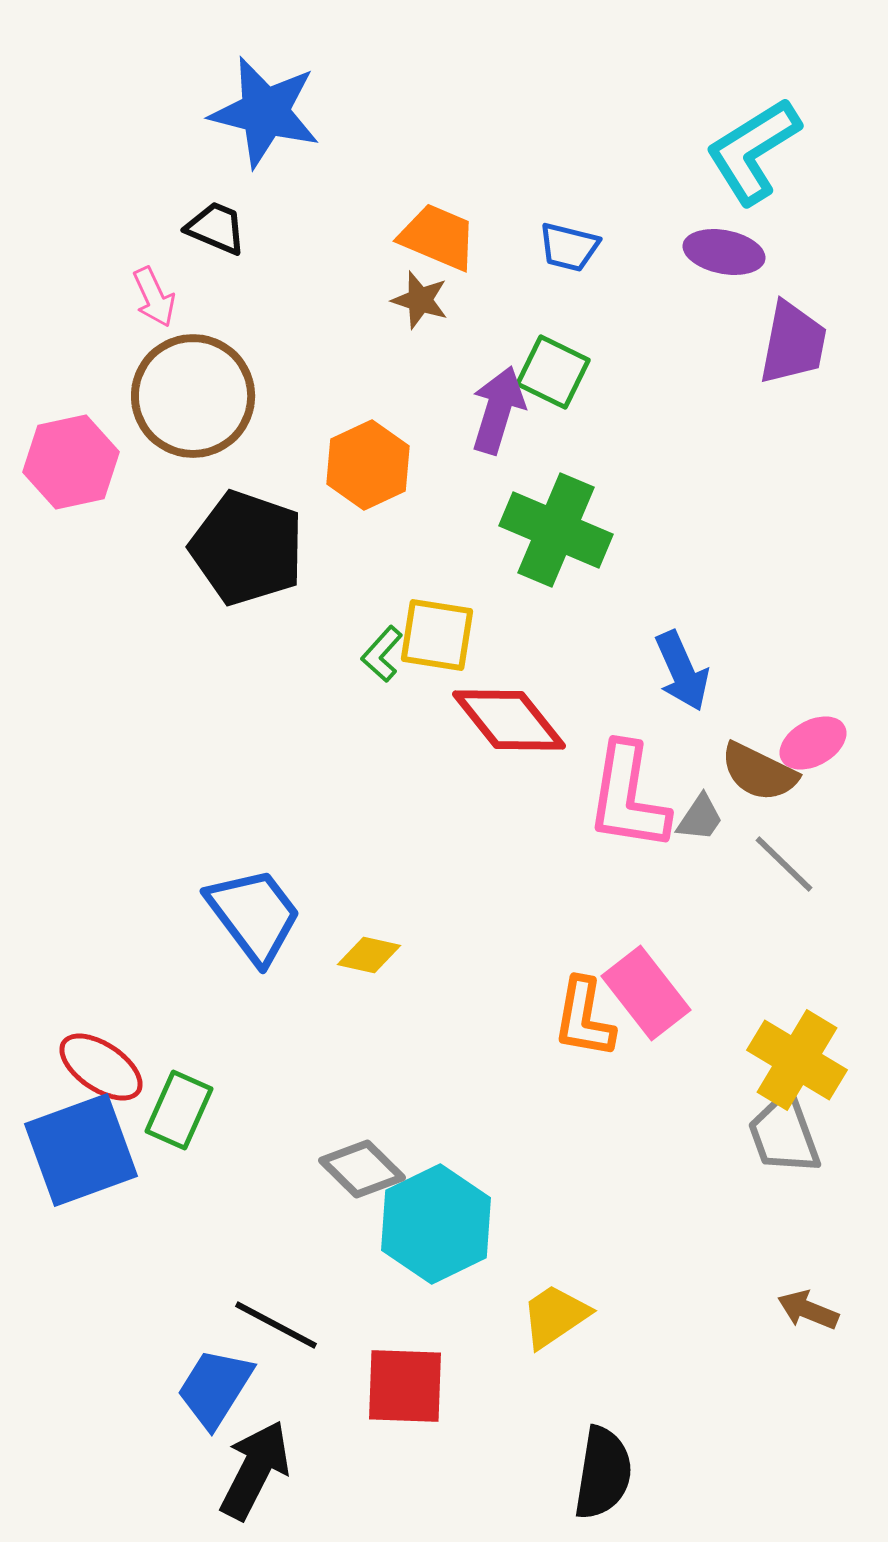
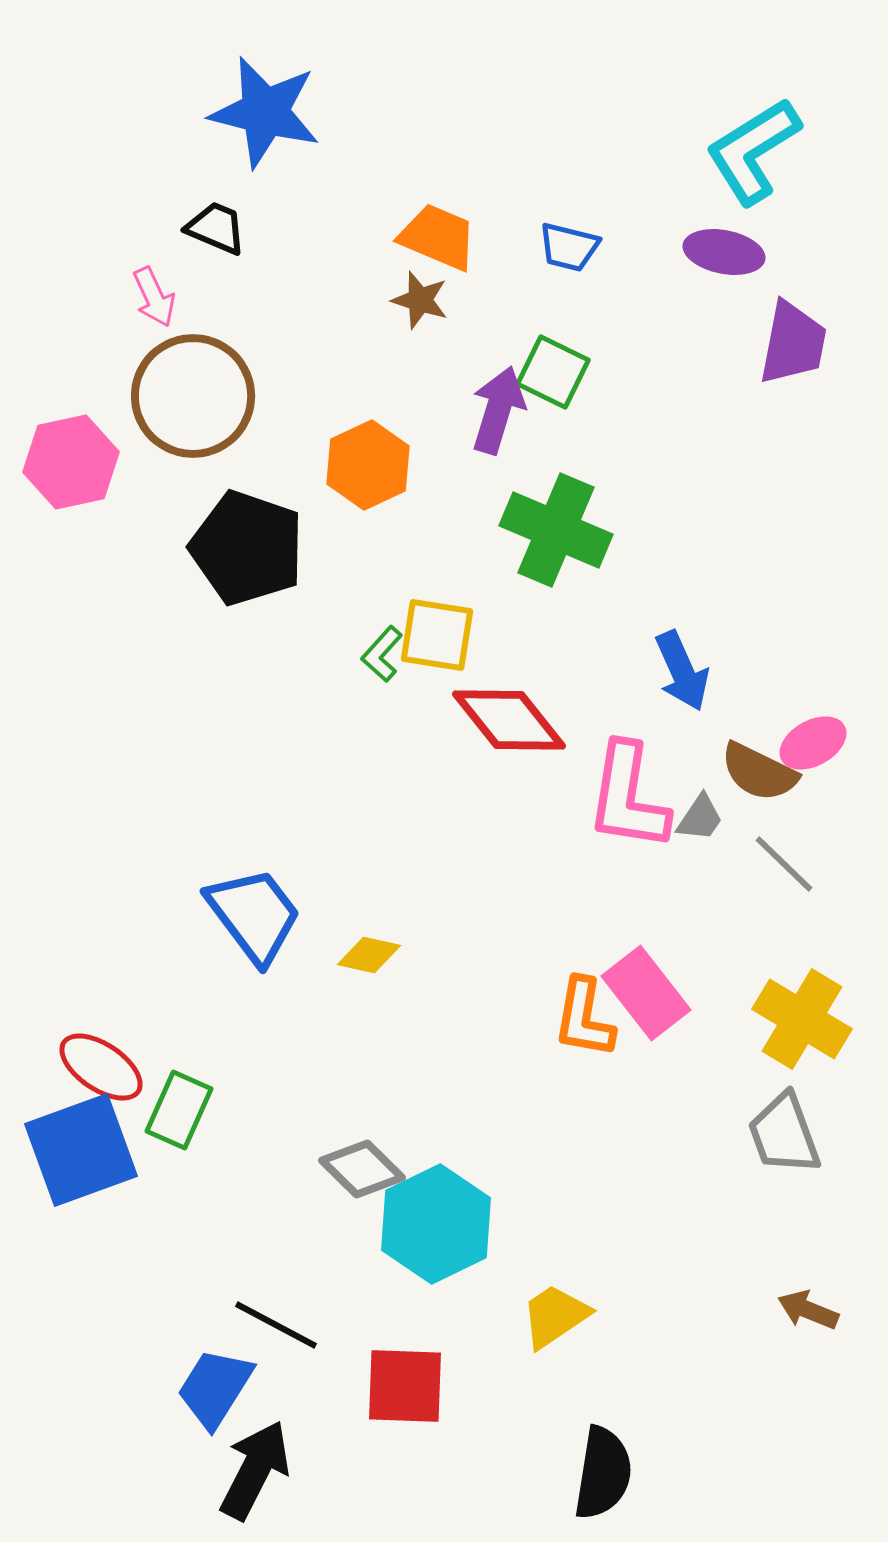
yellow cross at (797, 1060): moved 5 px right, 41 px up
